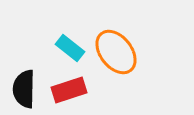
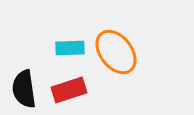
cyan rectangle: rotated 40 degrees counterclockwise
black semicircle: rotated 9 degrees counterclockwise
